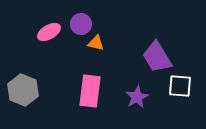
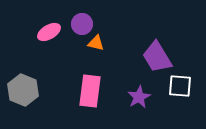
purple circle: moved 1 px right
purple star: moved 2 px right
